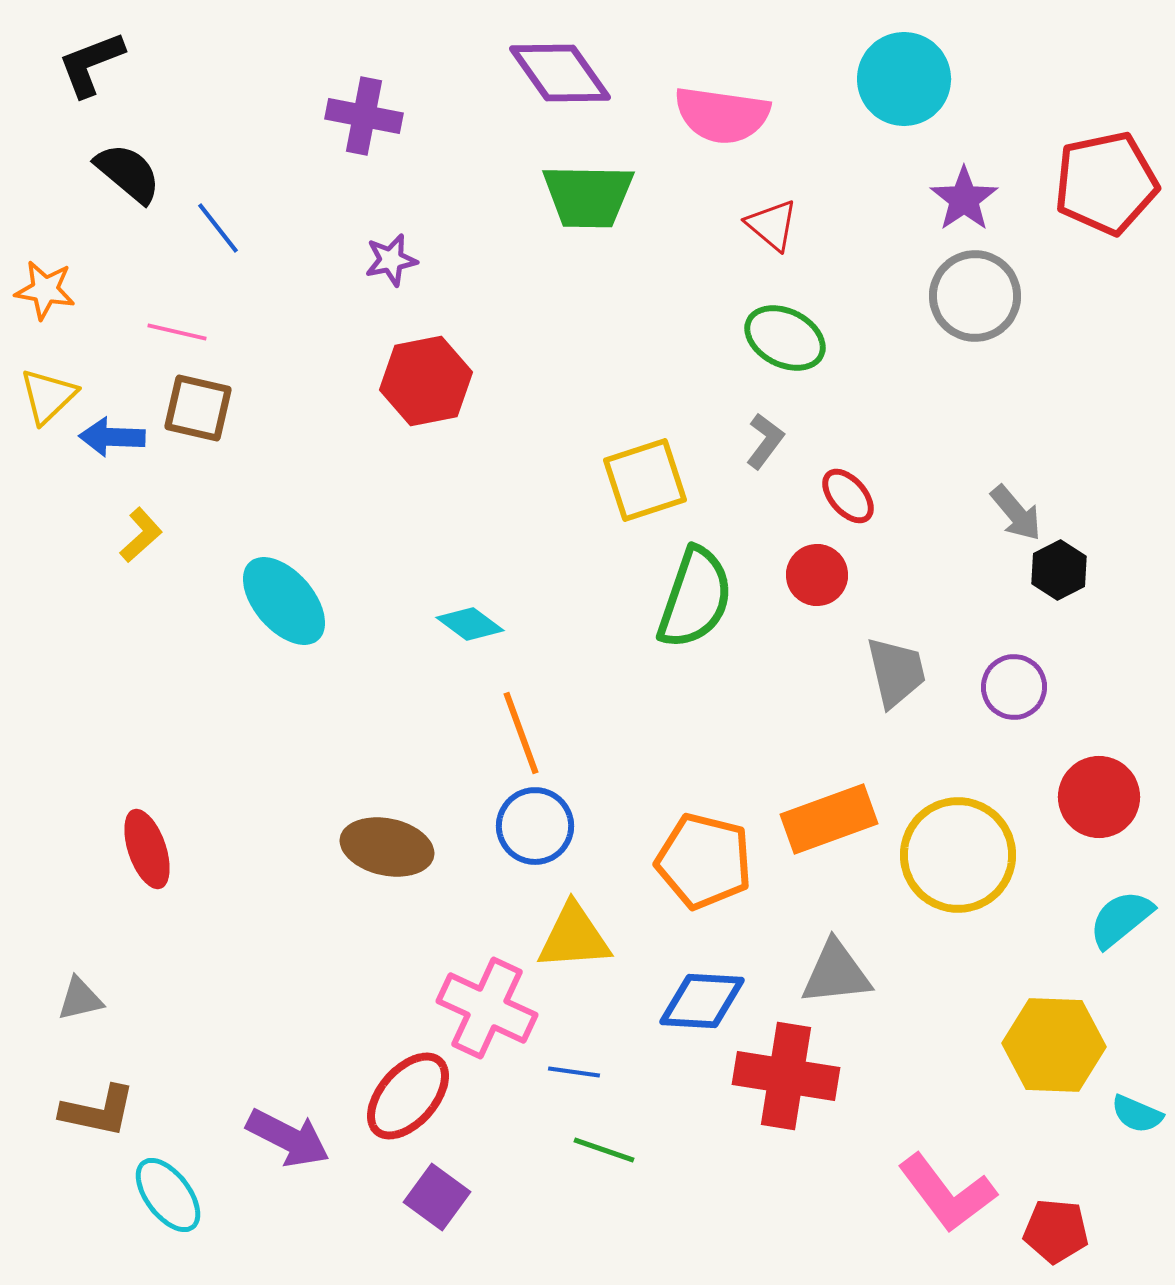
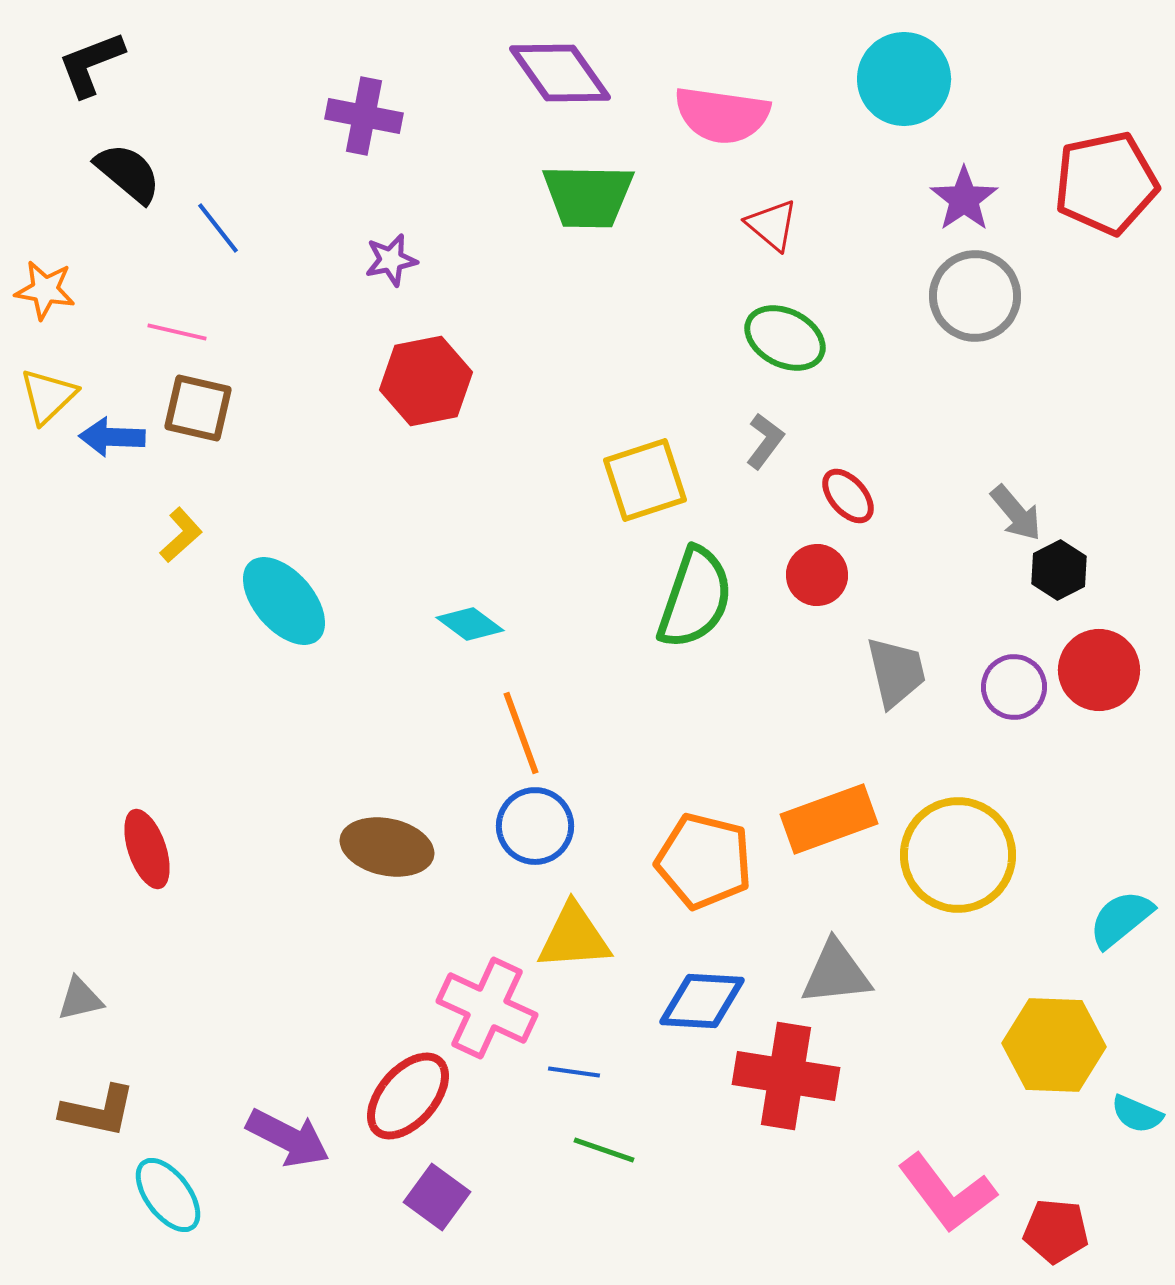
yellow L-shape at (141, 535): moved 40 px right
red circle at (1099, 797): moved 127 px up
